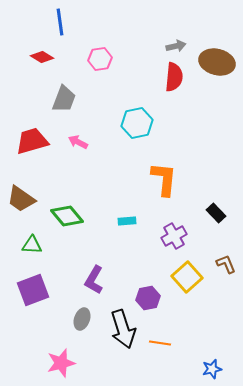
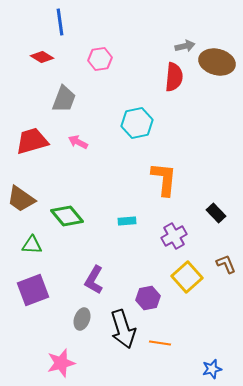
gray arrow: moved 9 px right
